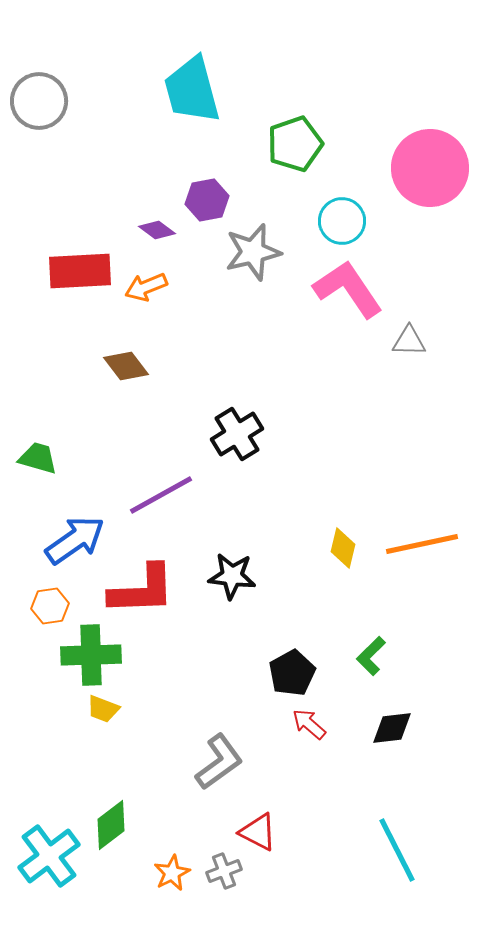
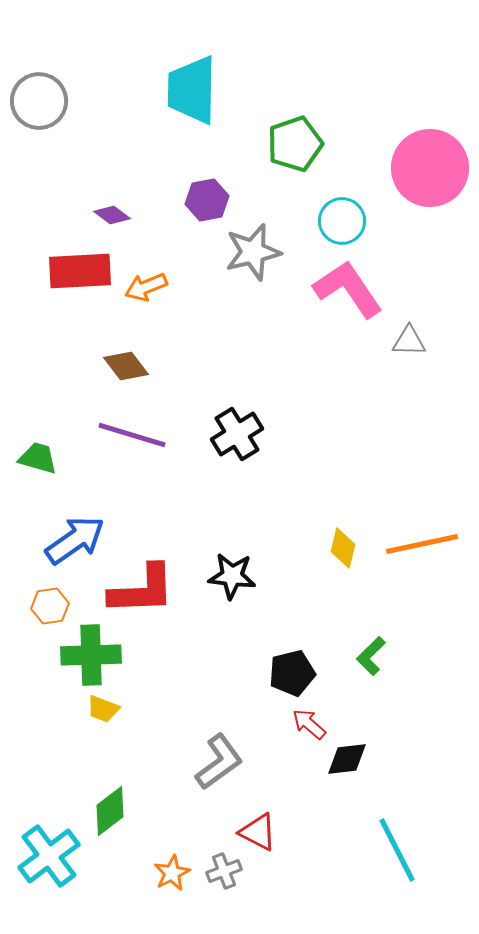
cyan trapezoid: rotated 16 degrees clockwise
purple diamond: moved 45 px left, 15 px up
purple line: moved 29 px left, 60 px up; rotated 46 degrees clockwise
black pentagon: rotated 15 degrees clockwise
black diamond: moved 45 px left, 31 px down
green diamond: moved 1 px left, 14 px up
